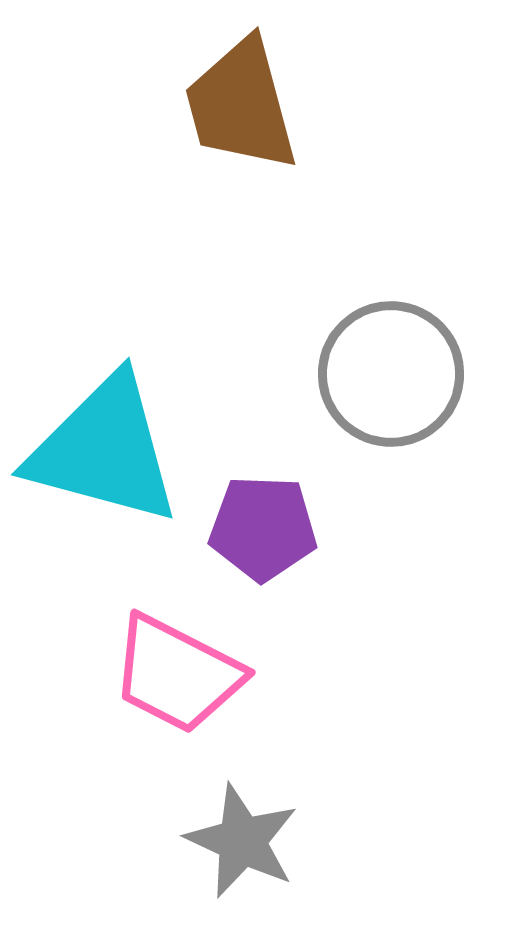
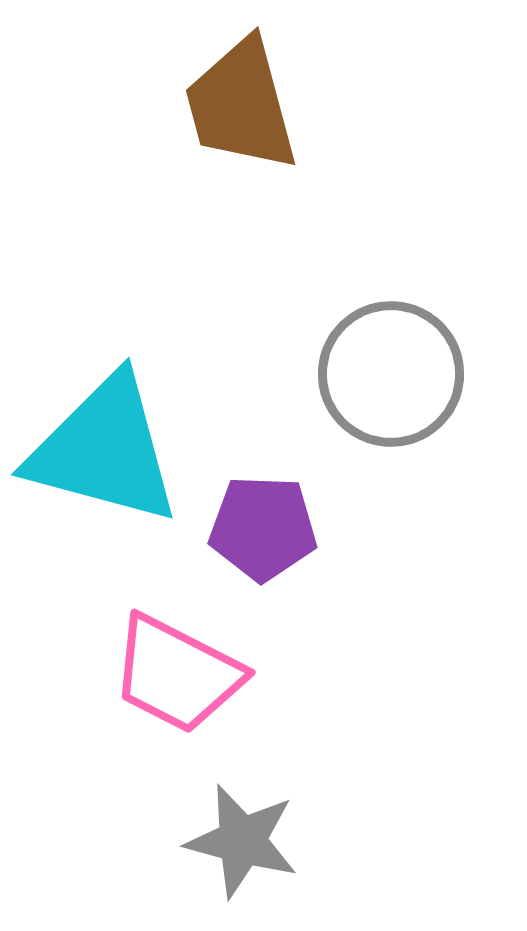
gray star: rotated 10 degrees counterclockwise
